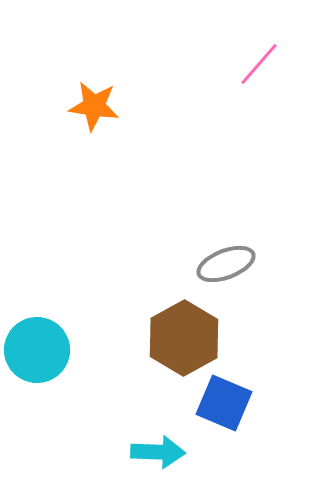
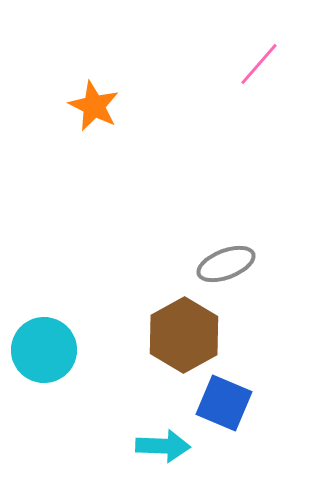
orange star: rotated 18 degrees clockwise
brown hexagon: moved 3 px up
cyan circle: moved 7 px right
cyan arrow: moved 5 px right, 6 px up
